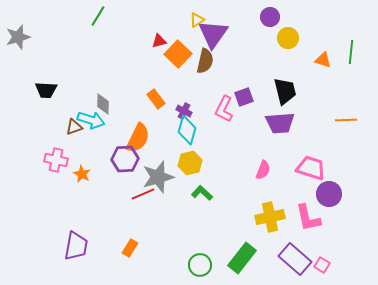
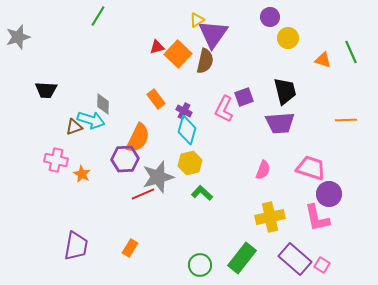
red triangle at (159, 41): moved 2 px left, 6 px down
green line at (351, 52): rotated 30 degrees counterclockwise
pink L-shape at (308, 218): moved 9 px right
